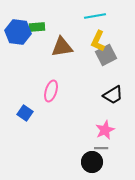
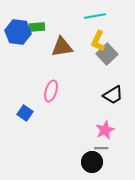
gray square: moved 1 px right, 1 px up; rotated 15 degrees counterclockwise
